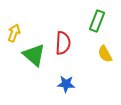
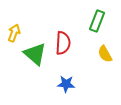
green triangle: moved 1 px right, 1 px up
